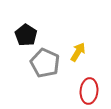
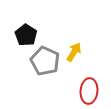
yellow arrow: moved 4 px left
gray pentagon: moved 2 px up
